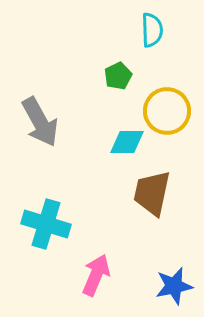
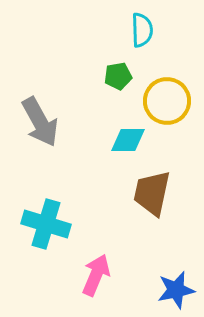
cyan semicircle: moved 10 px left
green pentagon: rotated 16 degrees clockwise
yellow circle: moved 10 px up
cyan diamond: moved 1 px right, 2 px up
blue star: moved 2 px right, 4 px down
